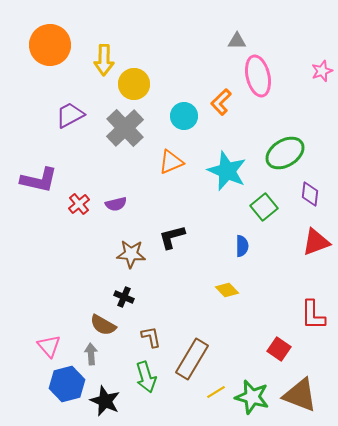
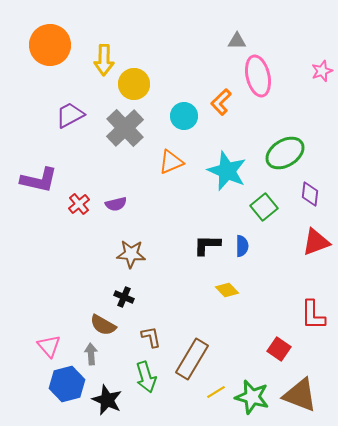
black L-shape: moved 35 px right, 8 px down; rotated 16 degrees clockwise
black star: moved 2 px right, 1 px up
